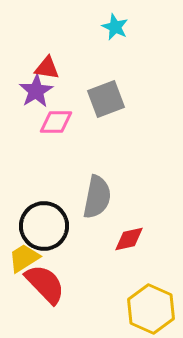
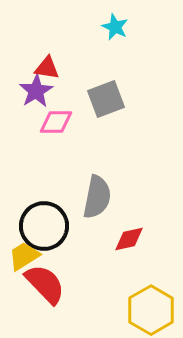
yellow trapezoid: moved 2 px up
yellow hexagon: moved 1 px down; rotated 6 degrees clockwise
